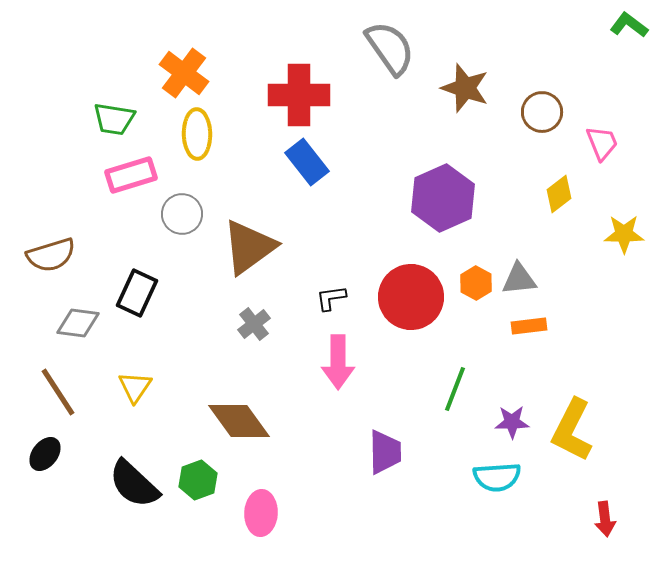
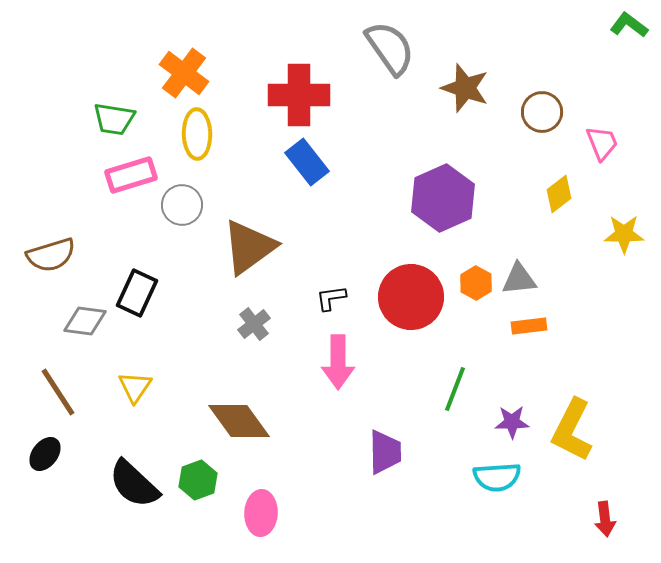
gray circle: moved 9 px up
gray diamond: moved 7 px right, 2 px up
